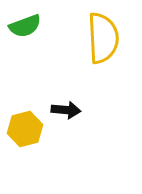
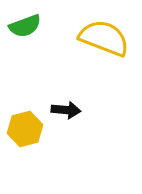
yellow semicircle: moved 1 px right; rotated 66 degrees counterclockwise
